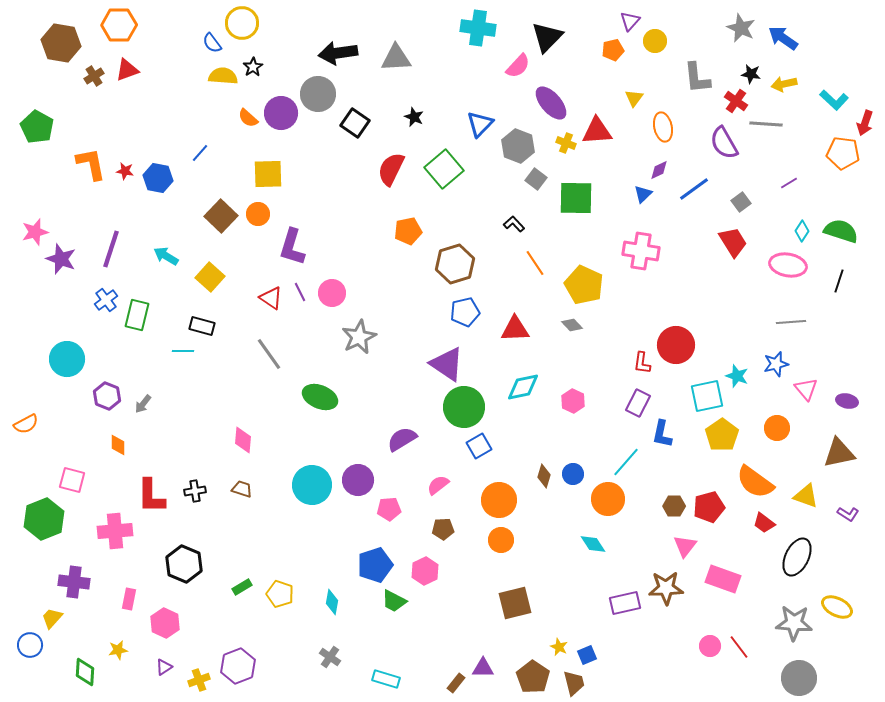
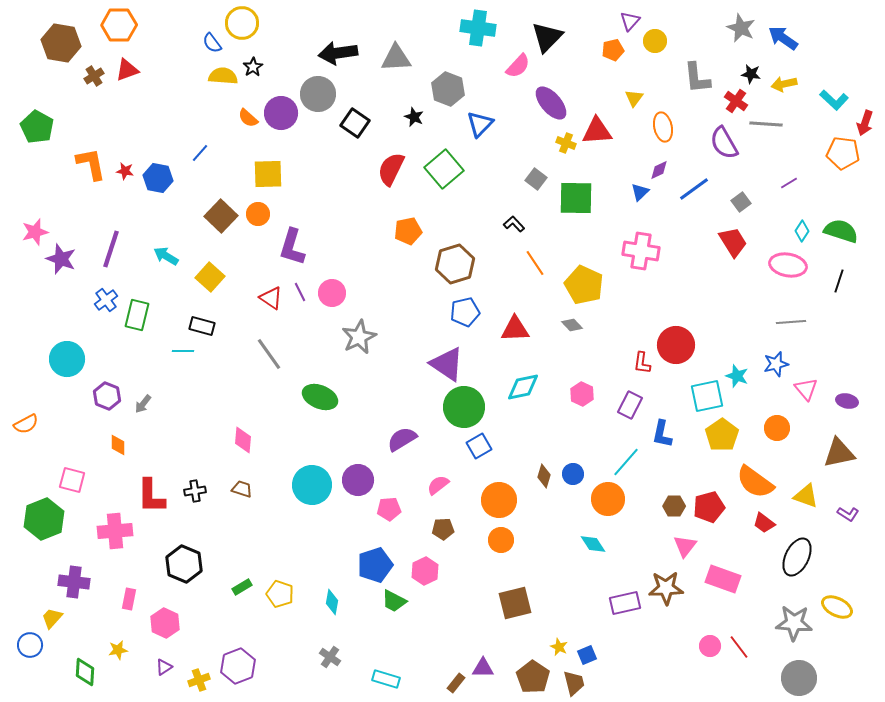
gray hexagon at (518, 146): moved 70 px left, 57 px up
blue triangle at (643, 194): moved 3 px left, 2 px up
pink hexagon at (573, 401): moved 9 px right, 7 px up
purple rectangle at (638, 403): moved 8 px left, 2 px down
